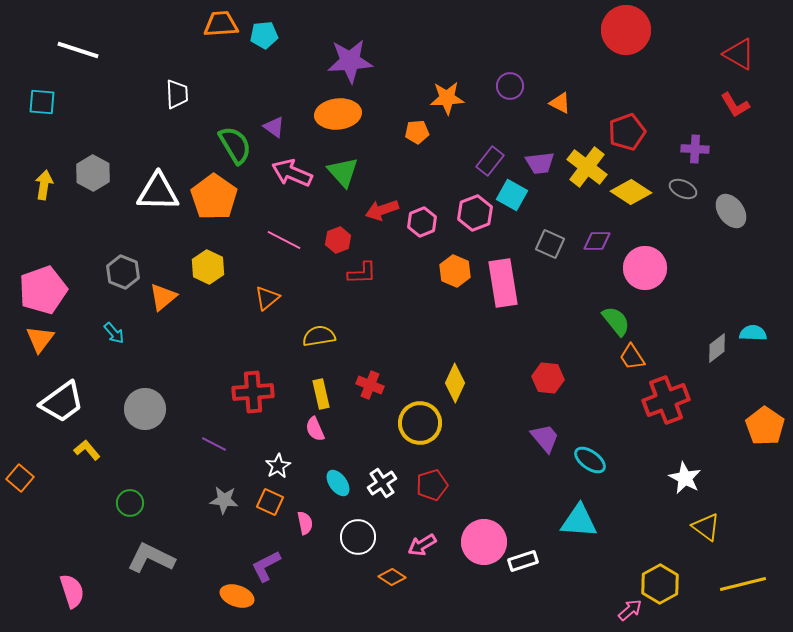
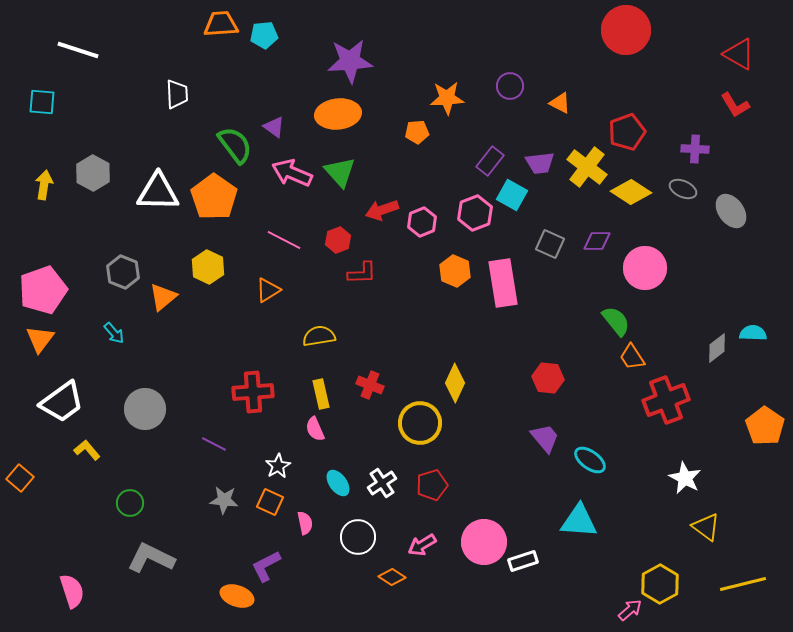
green semicircle at (235, 145): rotated 6 degrees counterclockwise
green triangle at (343, 172): moved 3 px left
orange triangle at (267, 298): moved 1 px right, 8 px up; rotated 8 degrees clockwise
